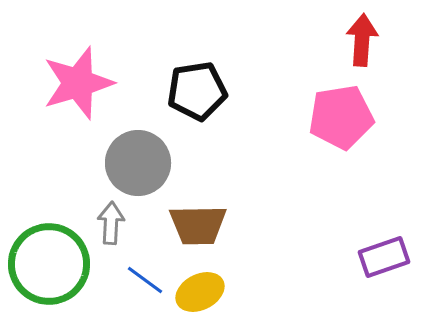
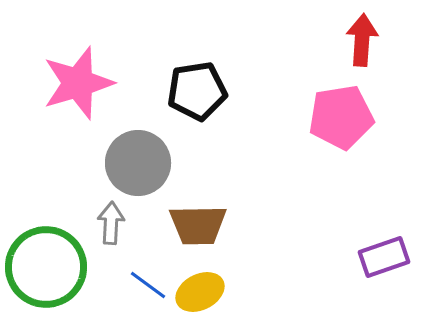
green circle: moved 3 px left, 3 px down
blue line: moved 3 px right, 5 px down
